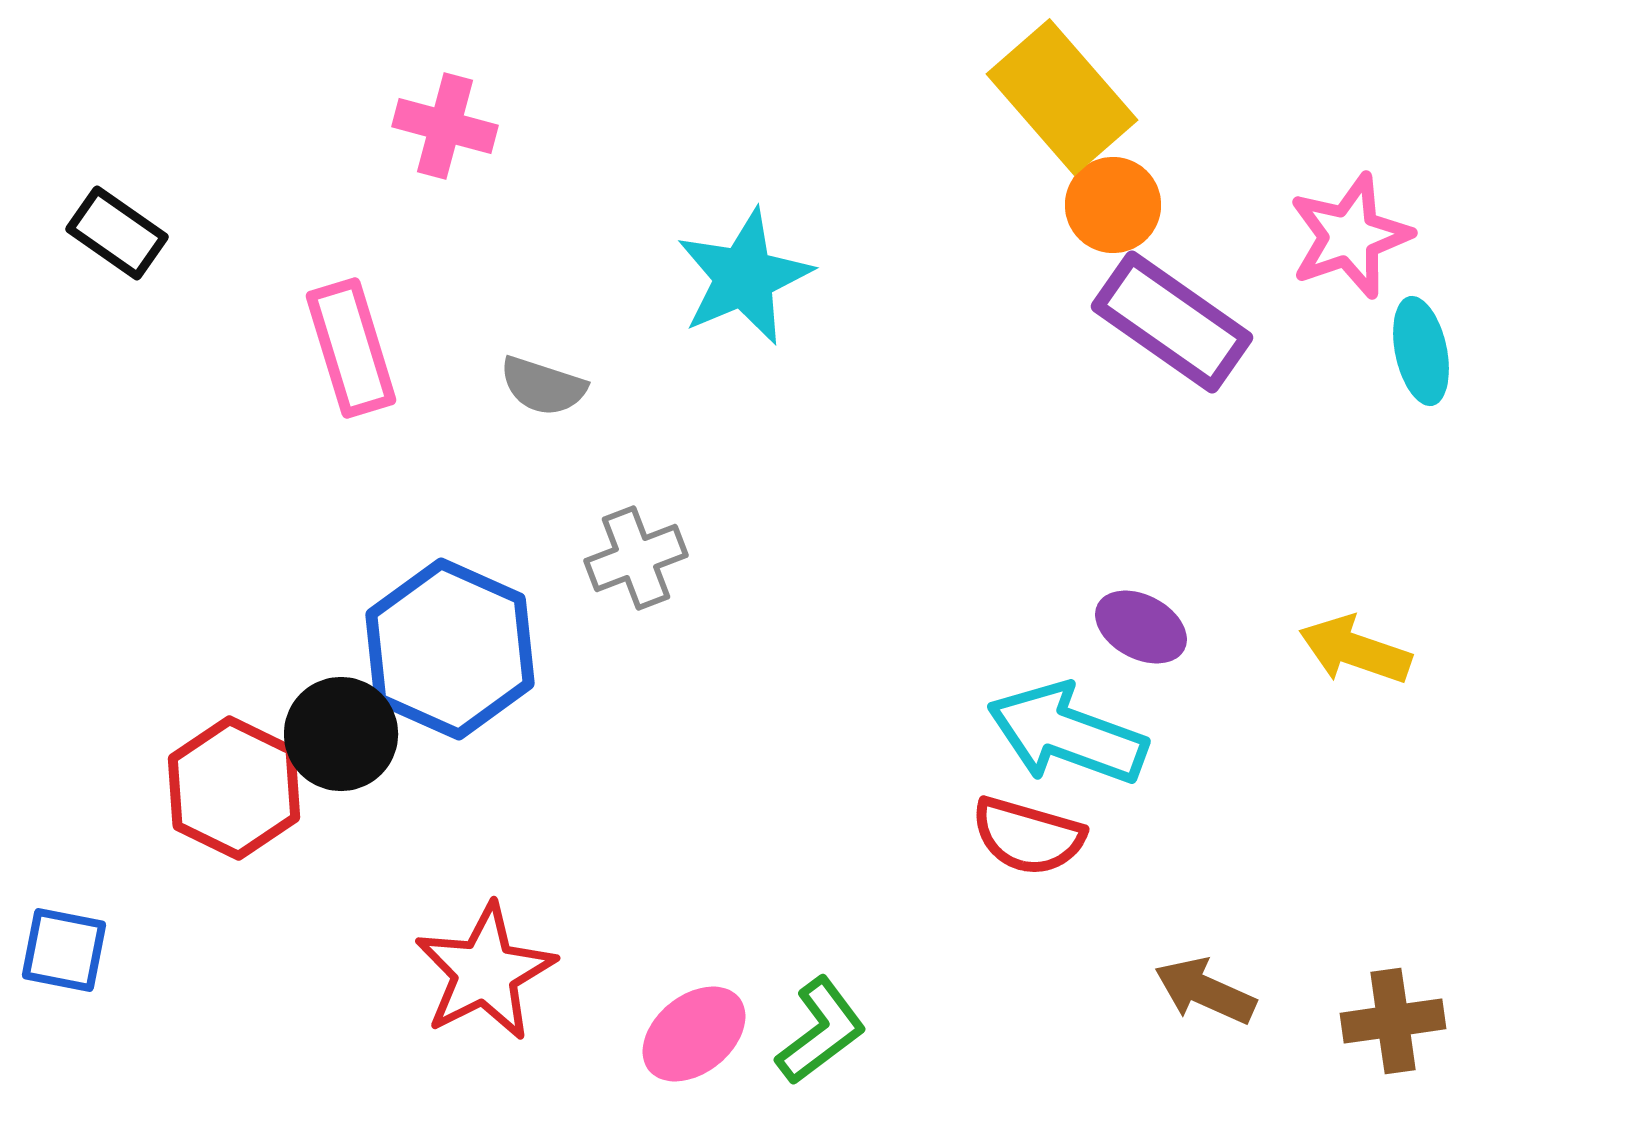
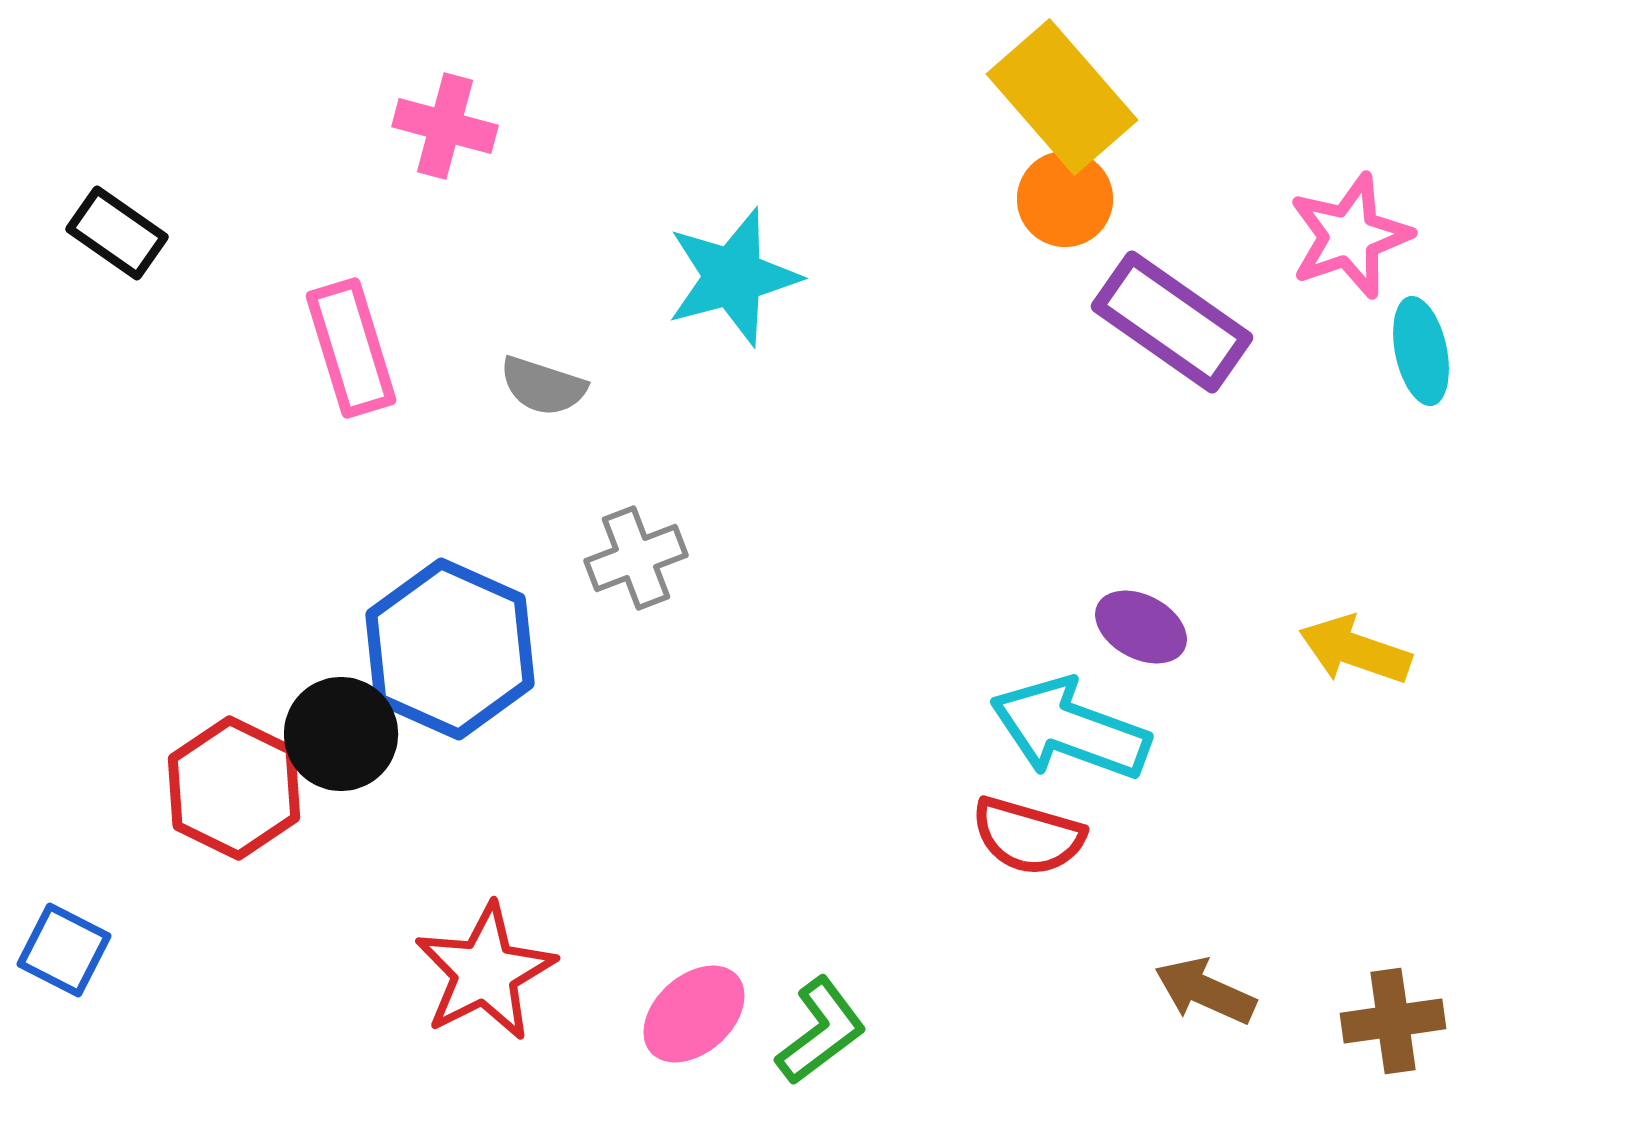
orange circle: moved 48 px left, 6 px up
cyan star: moved 11 px left; rotated 8 degrees clockwise
cyan arrow: moved 3 px right, 5 px up
blue square: rotated 16 degrees clockwise
pink ellipse: moved 20 px up; rotated 3 degrees counterclockwise
